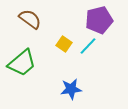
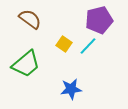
green trapezoid: moved 4 px right, 1 px down
